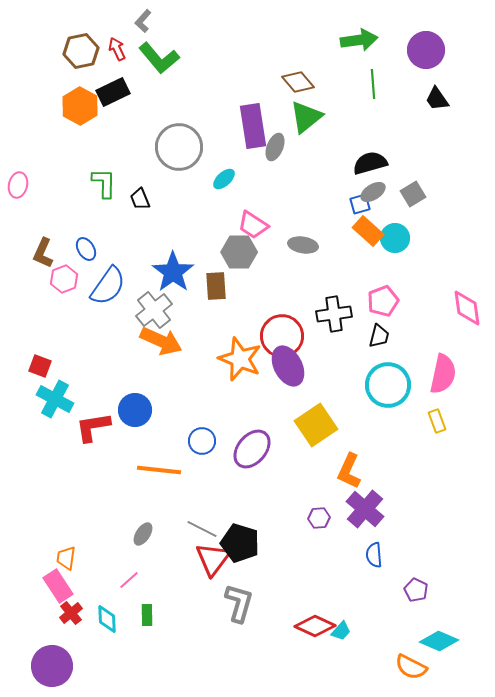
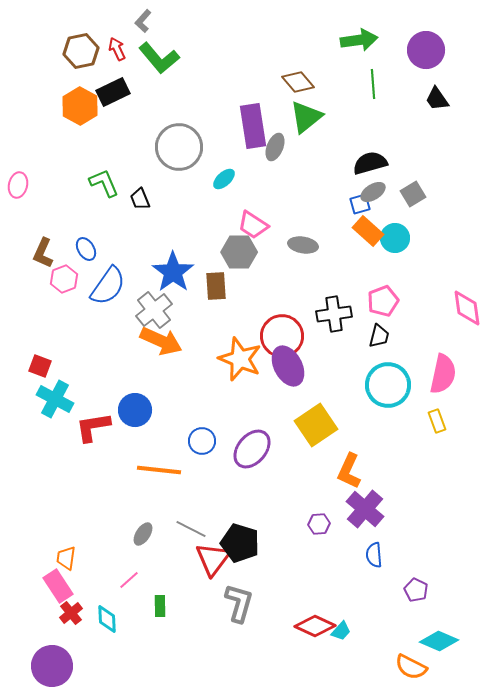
green L-shape at (104, 183): rotated 24 degrees counterclockwise
purple hexagon at (319, 518): moved 6 px down
gray line at (202, 529): moved 11 px left
green rectangle at (147, 615): moved 13 px right, 9 px up
